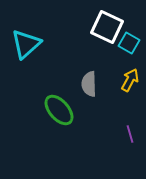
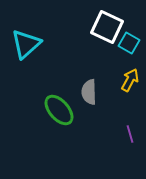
gray semicircle: moved 8 px down
